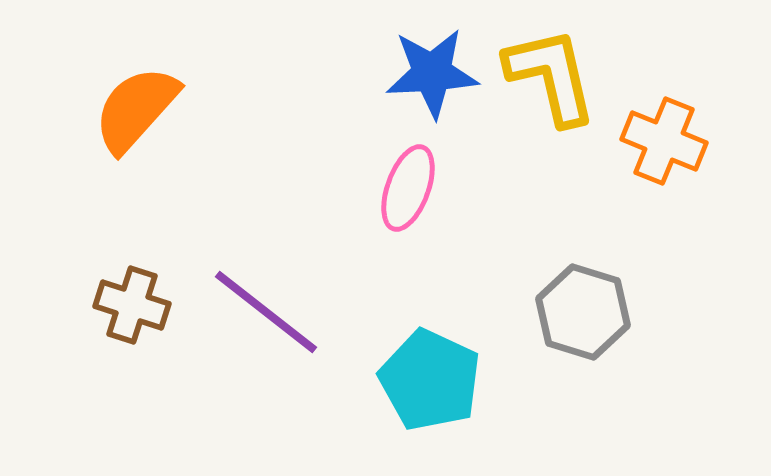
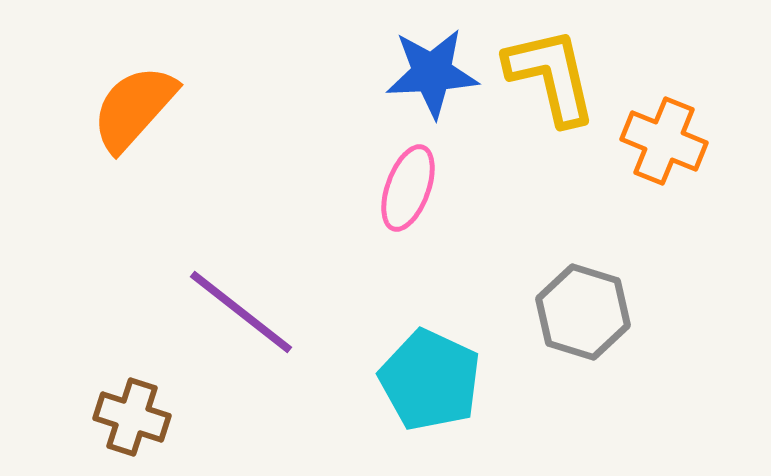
orange semicircle: moved 2 px left, 1 px up
brown cross: moved 112 px down
purple line: moved 25 px left
